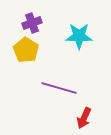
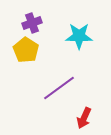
purple line: rotated 52 degrees counterclockwise
